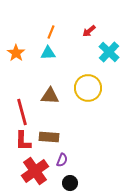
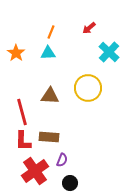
red arrow: moved 3 px up
